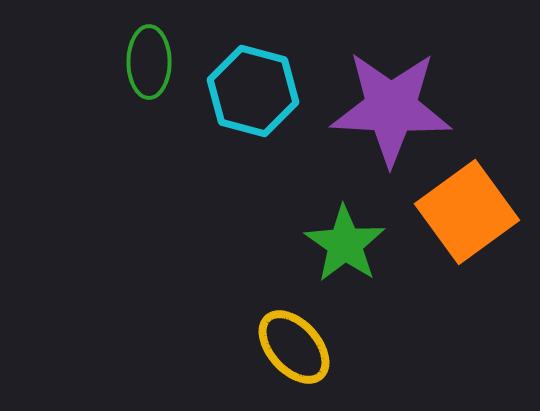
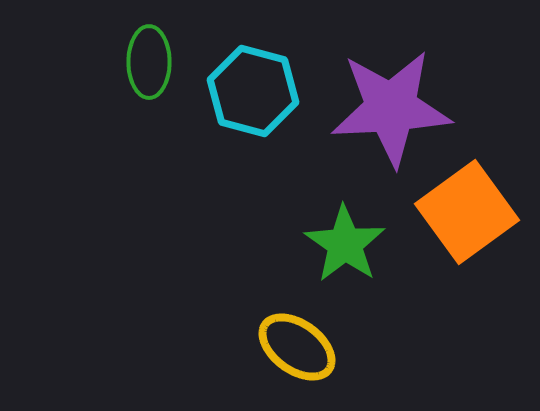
purple star: rotated 6 degrees counterclockwise
yellow ellipse: moved 3 px right; rotated 12 degrees counterclockwise
